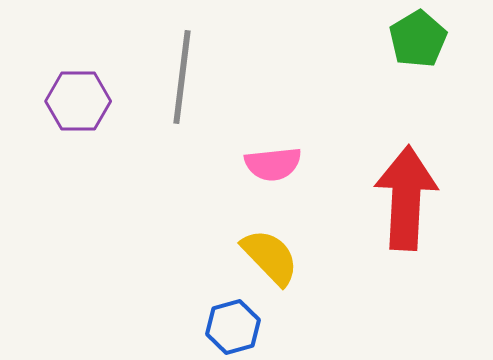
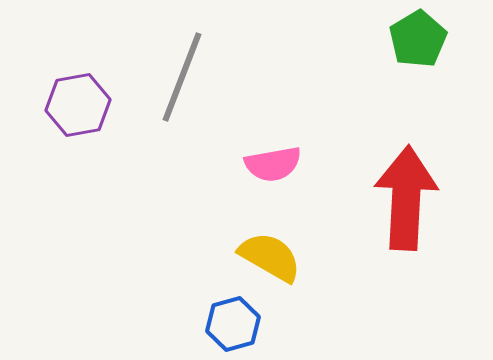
gray line: rotated 14 degrees clockwise
purple hexagon: moved 4 px down; rotated 10 degrees counterclockwise
pink semicircle: rotated 4 degrees counterclockwise
yellow semicircle: rotated 16 degrees counterclockwise
blue hexagon: moved 3 px up
